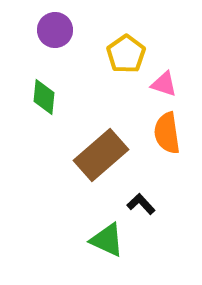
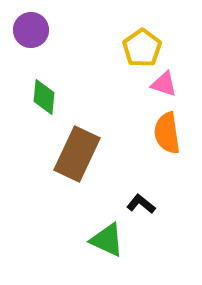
purple circle: moved 24 px left
yellow pentagon: moved 16 px right, 6 px up
brown rectangle: moved 24 px left, 1 px up; rotated 24 degrees counterclockwise
black L-shape: rotated 8 degrees counterclockwise
